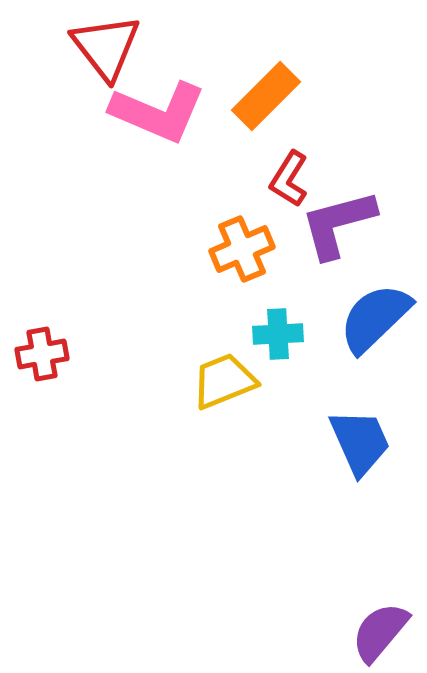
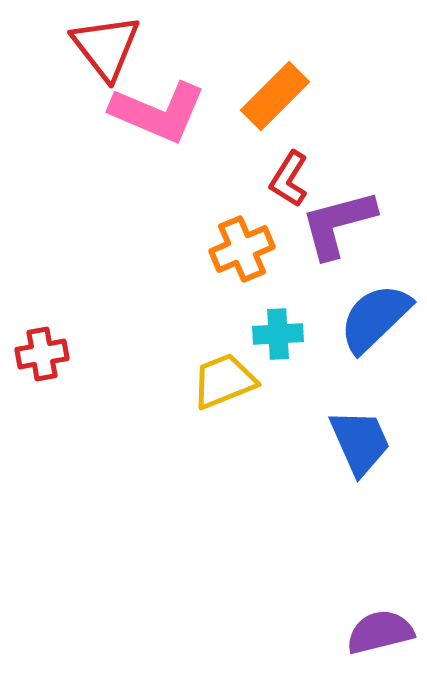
orange rectangle: moved 9 px right
purple semicircle: rotated 36 degrees clockwise
